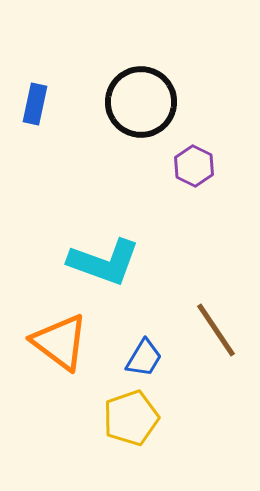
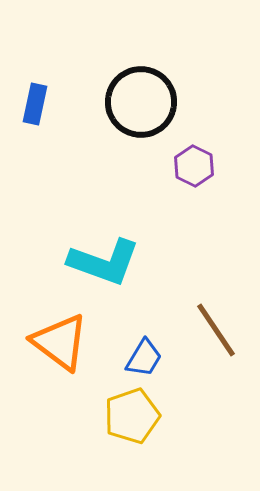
yellow pentagon: moved 1 px right, 2 px up
